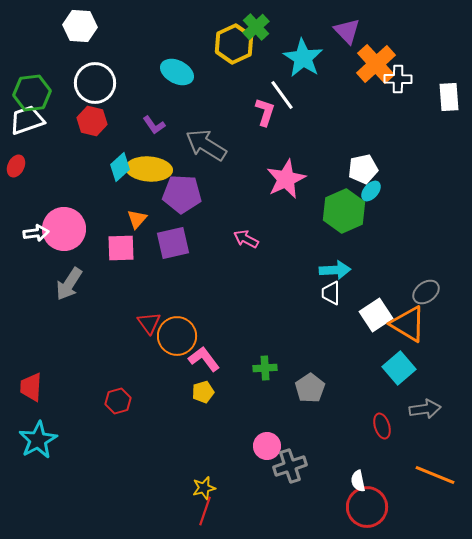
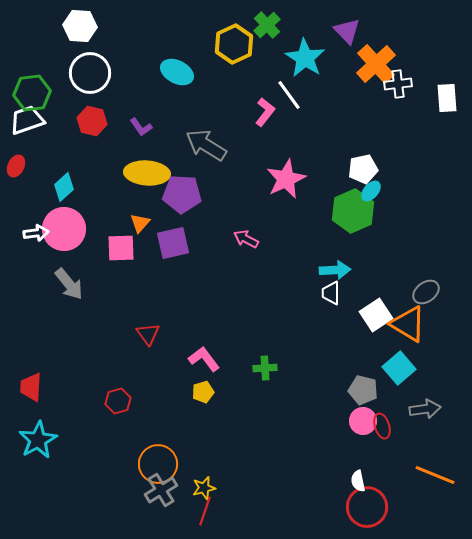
green cross at (256, 27): moved 11 px right, 2 px up
cyan star at (303, 58): moved 2 px right
white cross at (398, 79): moved 5 px down; rotated 8 degrees counterclockwise
white circle at (95, 83): moved 5 px left, 10 px up
white line at (282, 95): moved 7 px right
white rectangle at (449, 97): moved 2 px left, 1 px down
pink L-shape at (265, 112): rotated 20 degrees clockwise
purple L-shape at (154, 125): moved 13 px left, 2 px down
cyan diamond at (120, 167): moved 56 px left, 20 px down
yellow ellipse at (149, 169): moved 2 px left, 4 px down
green hexagon at (344, 211): moved 9 px right
orange triangle at (137, 219): moved 3 px right, 4 px down
gray arrow at (69, 284): rotated 72 degrees counterclockwise
red triangle at (149, 323): moved 1 px left, 11 px down
orange circle at (177, 336): moved 19 px left, 128 px down
gray pentagon at (310, 388): moved 53 px right, 2 px down; rotated 24 degrees counterclockwise
pink circle at (267, 446): moved 96 px right, 25 px up
gray cross at (290, 466): moved 129 px left, 24 px down; rotated 12 degrees counterclockwise
